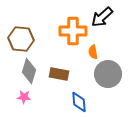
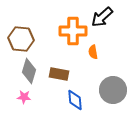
gray circle: moved 5 px right, 16 px down
blue diamond: moved 4 px left, 2 px up
